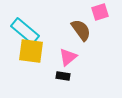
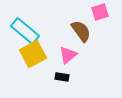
brown semicircle: moved 1 px down
yellow square: moved 2 px right, 3 px down; rotated 36 degrees counterclockwise
pink triangle: moved 2 px up
black rectangle: moved 1 px left, 1 px down
